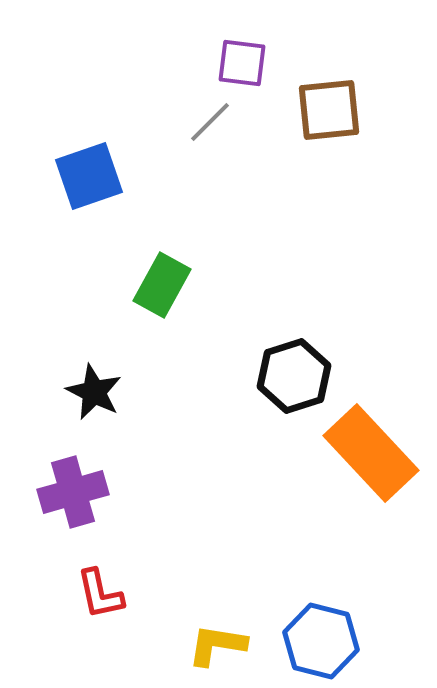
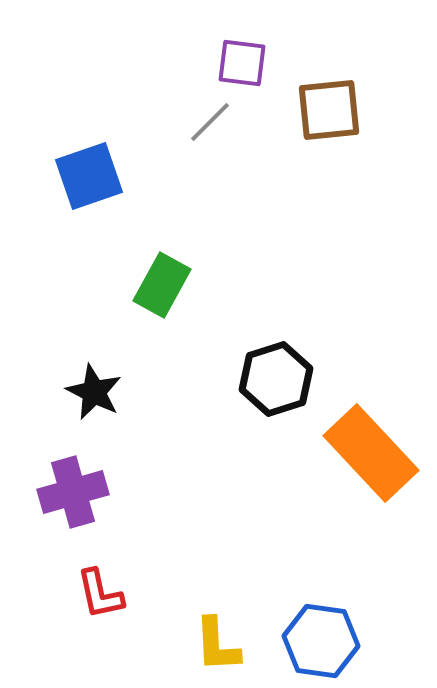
black hexagon: moved 18 px left, 3 px down
blue hexagon: rotated 6 degrees counterclockwise
yellow L-shape: rotated 102 degrees counterclockwise
